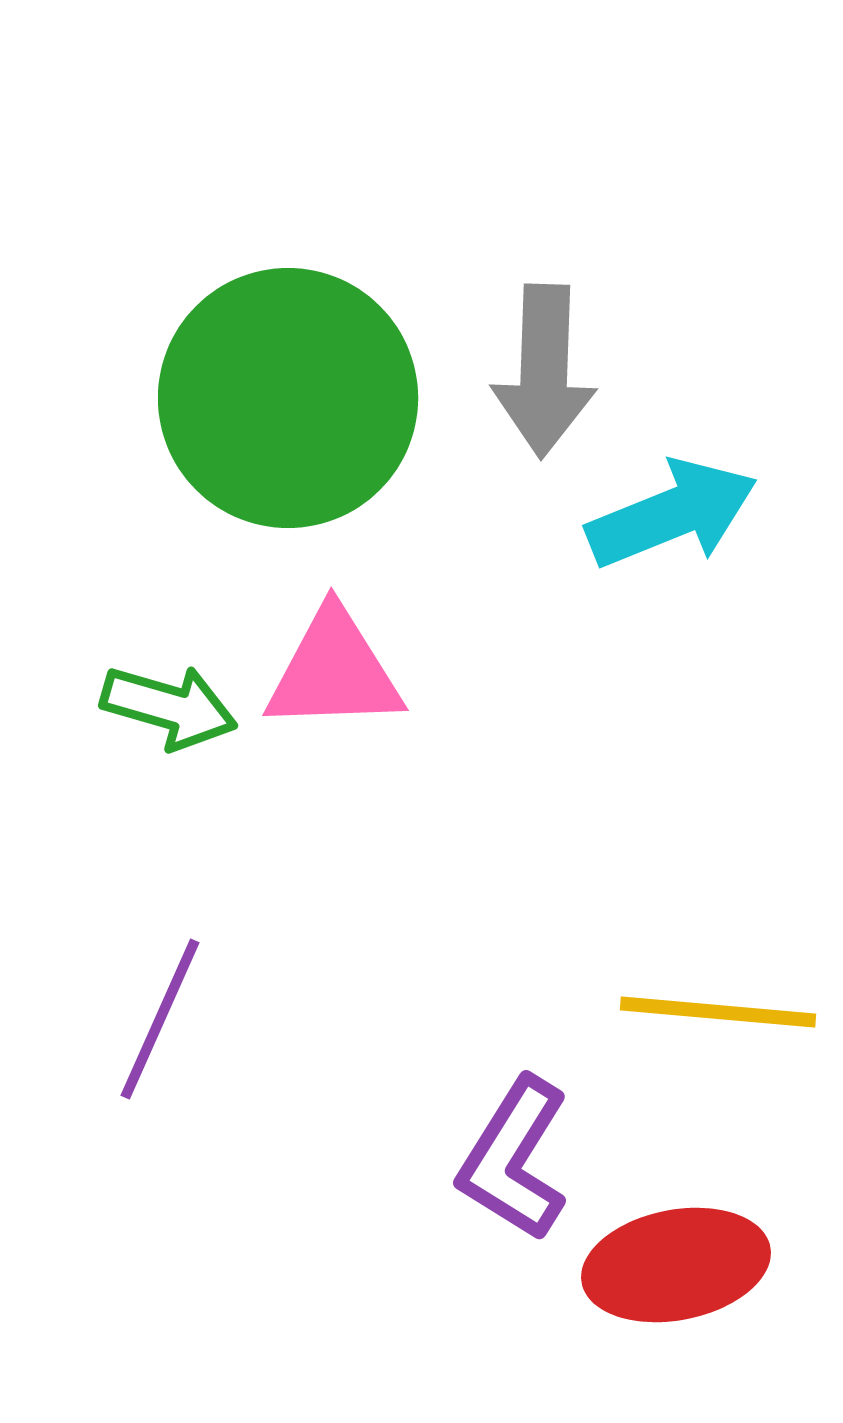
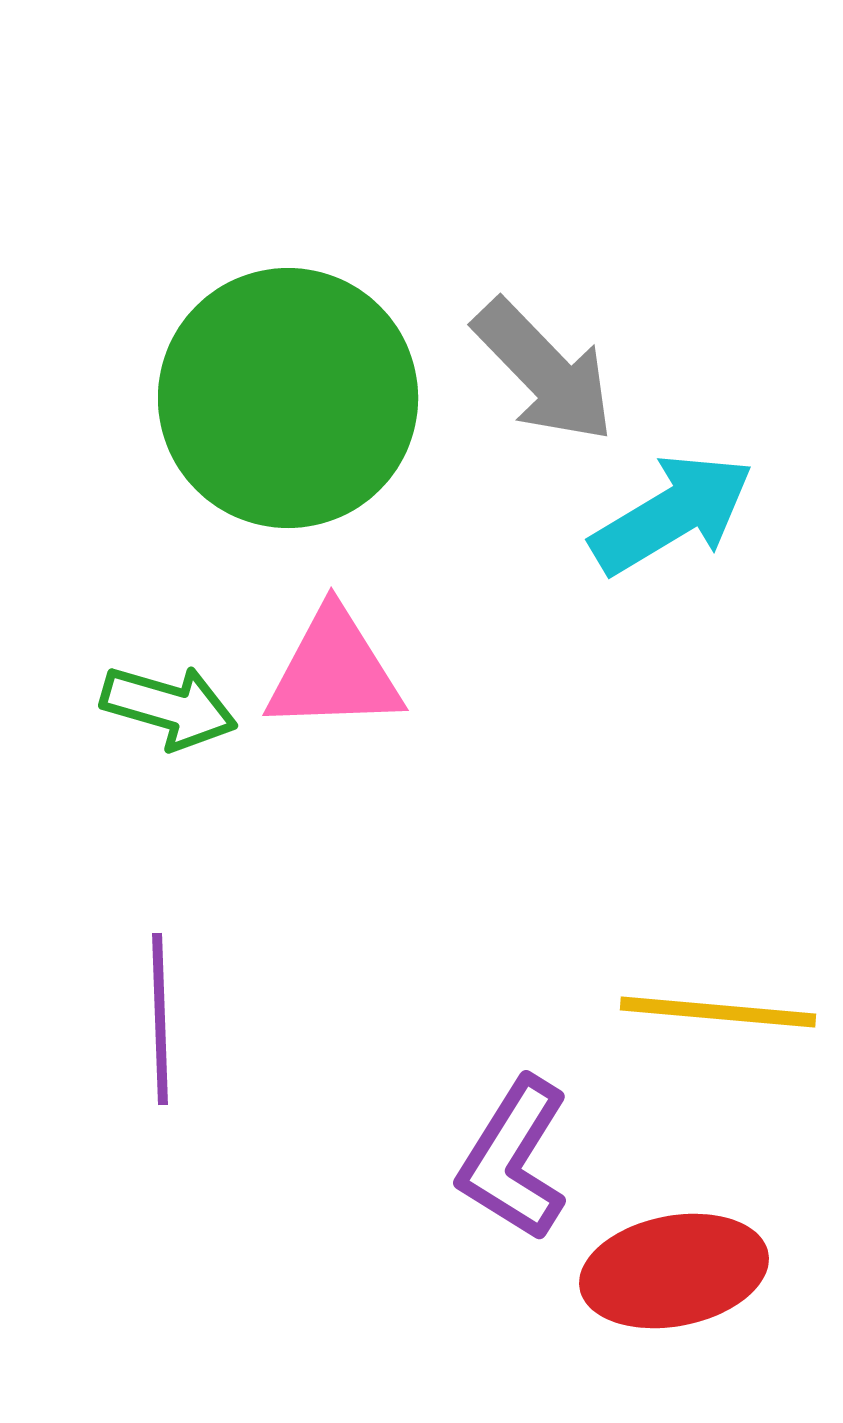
gray arrow: rotated 46 degrees counterclockwise
cyan arrow: rotated 9 degrees counterclockwise
purple line: rotated 26 degrees counterclockwise
red ellipse: moved 2 px left, 6 px down
